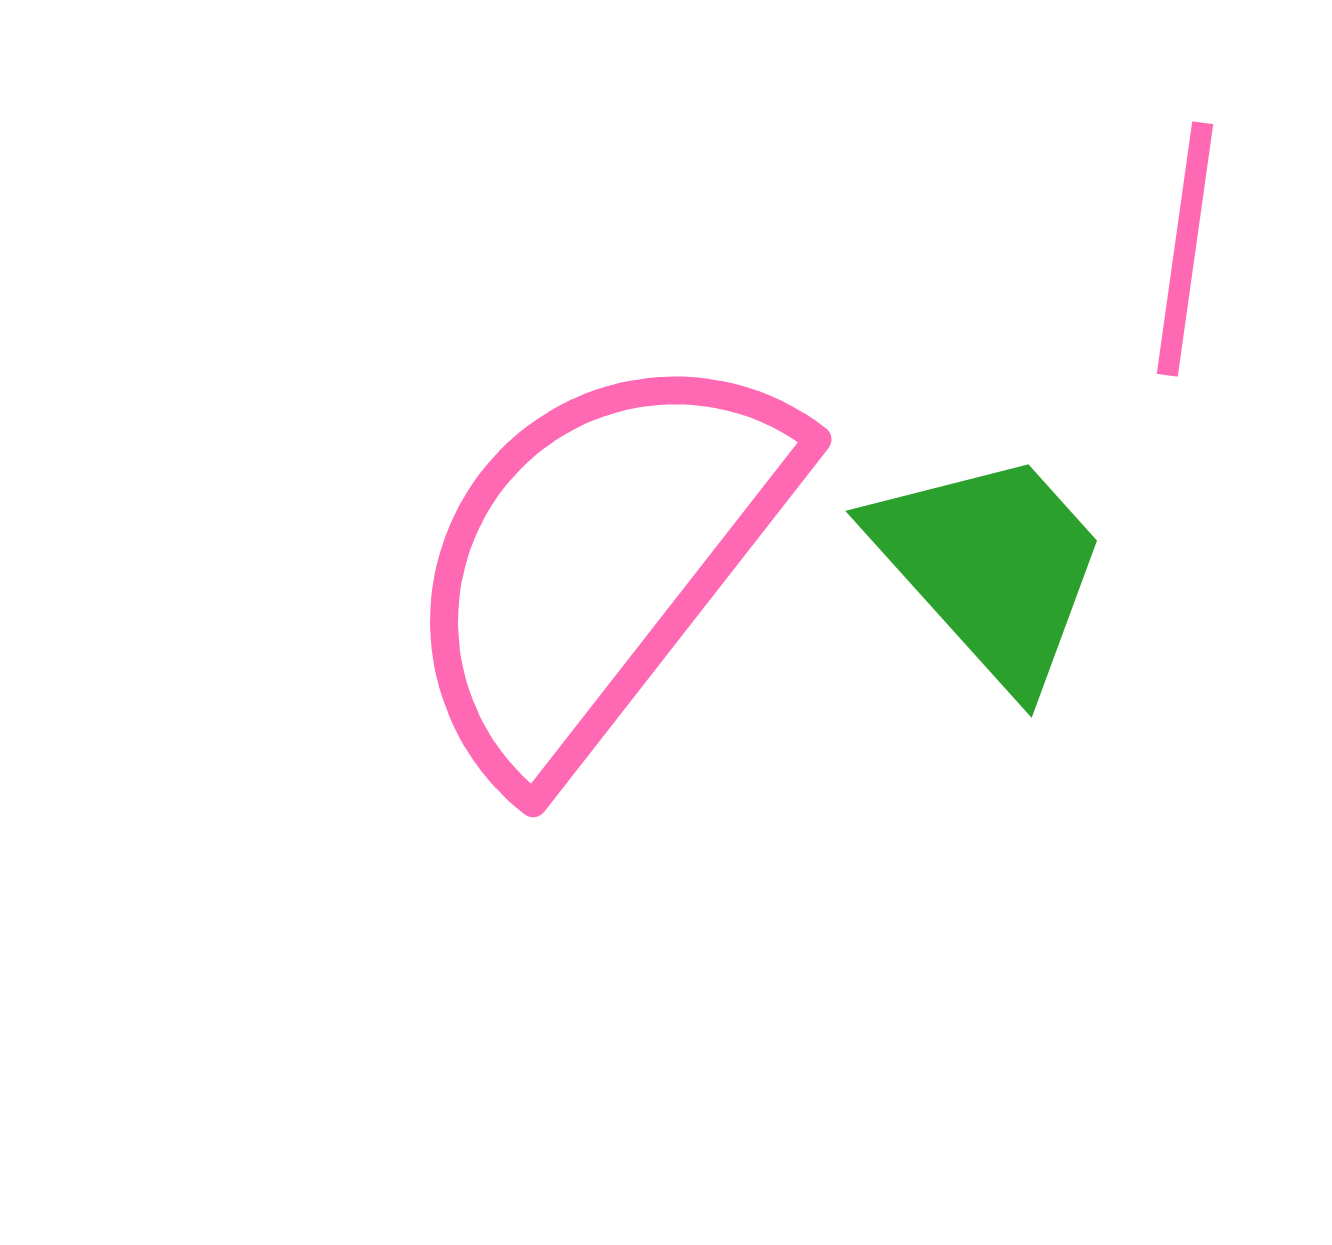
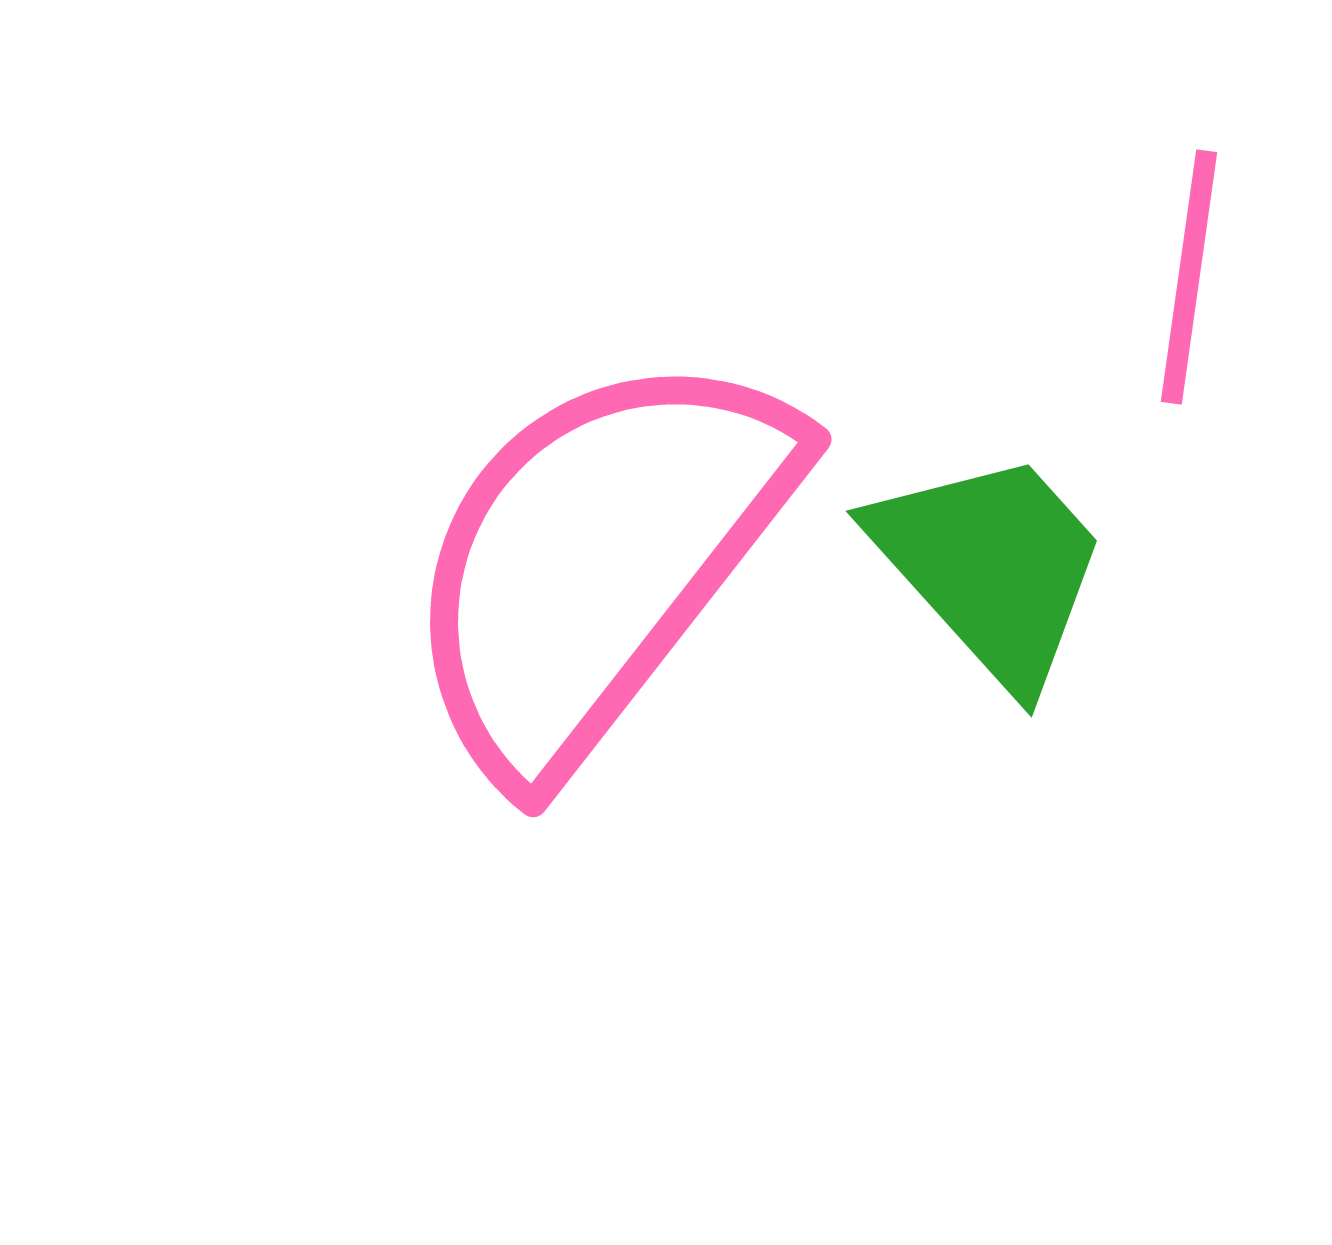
pink line: moved 4 px right, 28 px down
